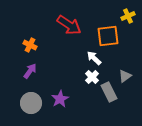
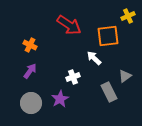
white cross: moved 19 px left; rotated 24 degrees clockwise
